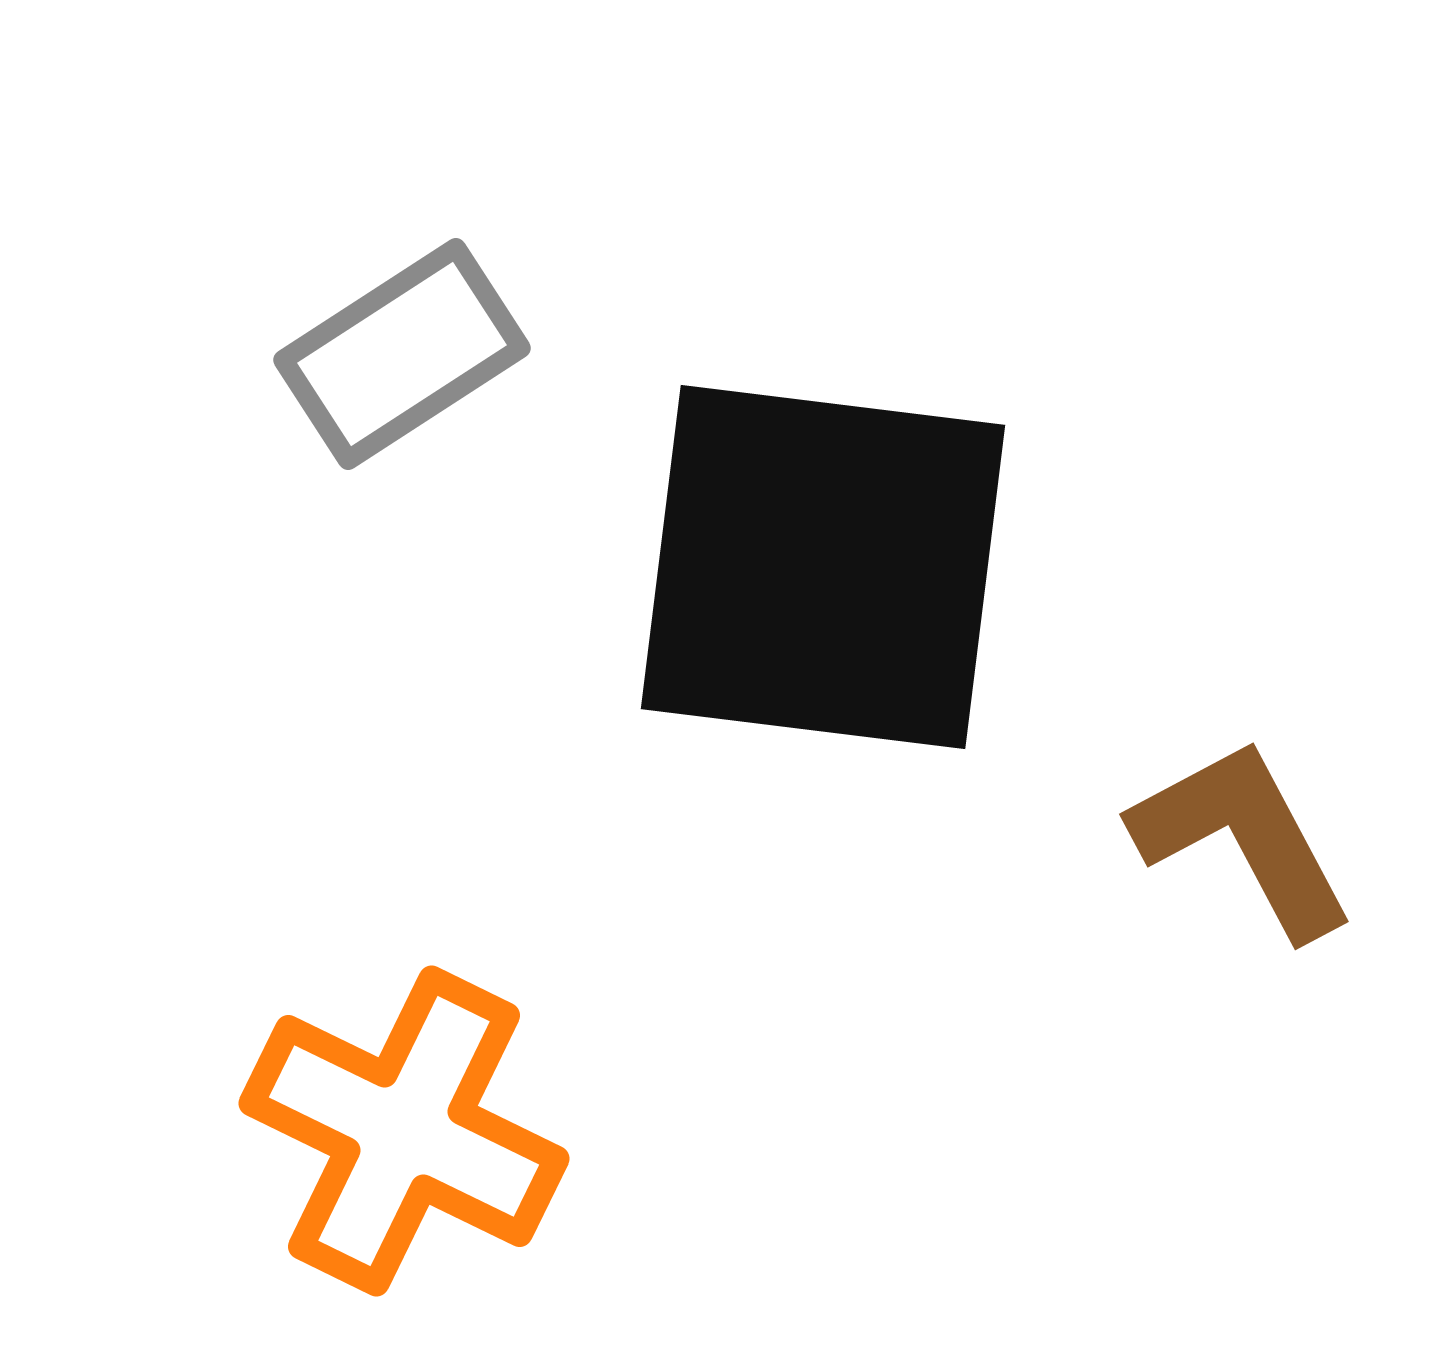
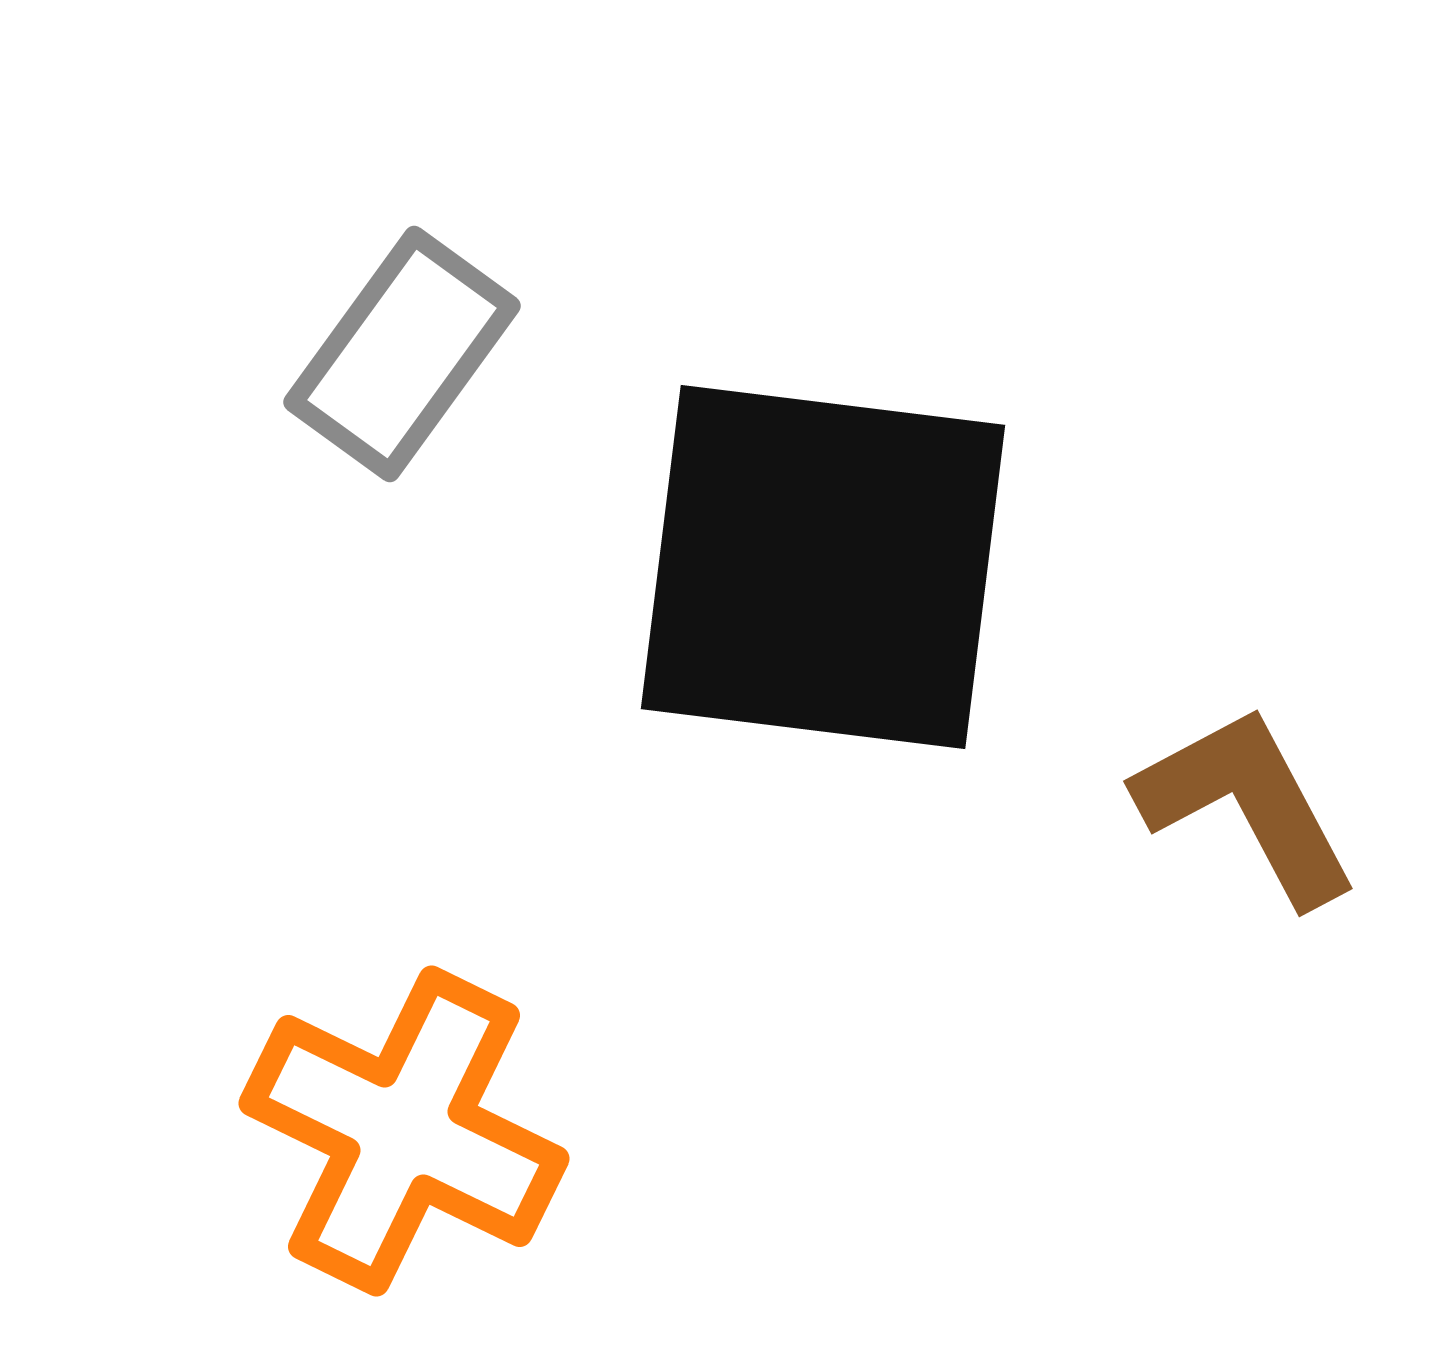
gray rectangle: rotated 21 degrees counterclockwise
brown L-shape: moved 4 px right, 33 px up
